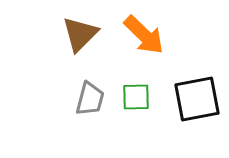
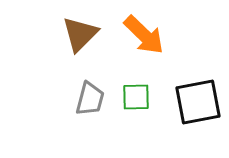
black square: moved 1 px right, 3 px down
